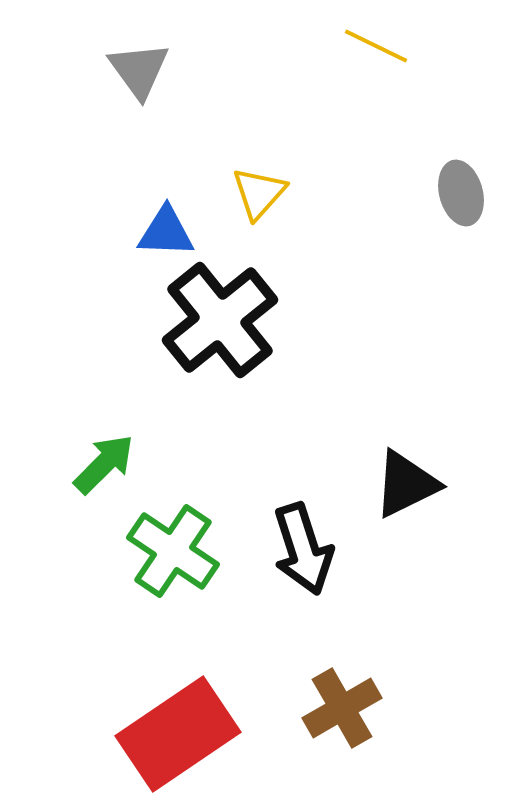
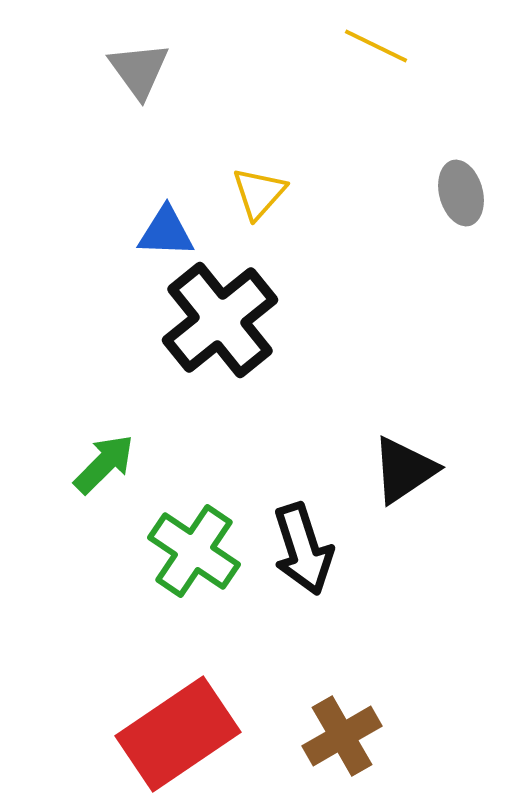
black triangle: moved 2 px left, 14 px up; rotated 8 degrees counterclockwise
green cross: moved 21 px right
brown cross: moved 28 px down
